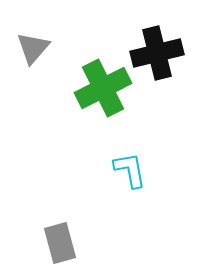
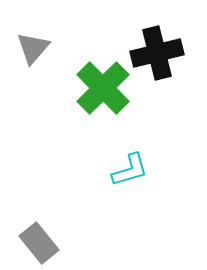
green cross: rotated 18 degrees counterclockwise
cyan L-shape: rotated 84 degrees clockwise
gray rectangle: moved 21 px left; rotated 24 degrees counterclockwise
